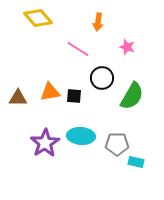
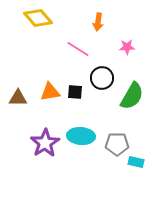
pink star: rotated 21 degrees counterclockwise
black square: moved 1 px right, 4 px up
